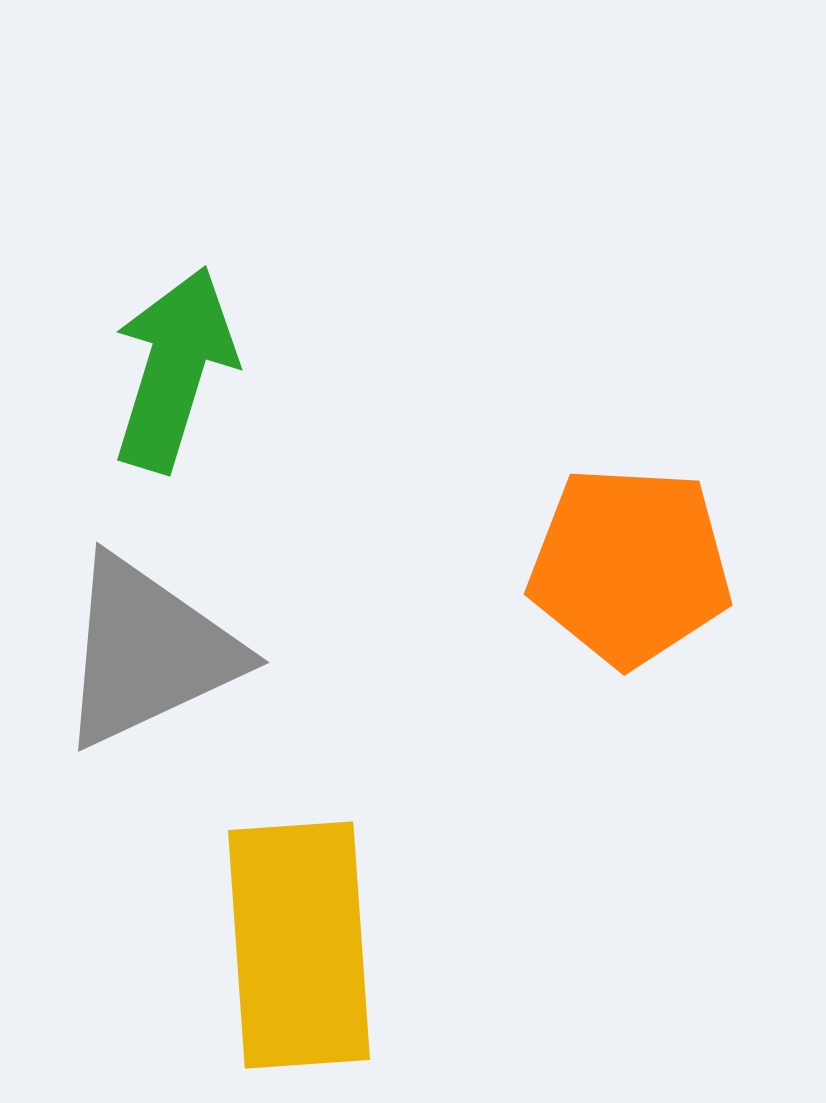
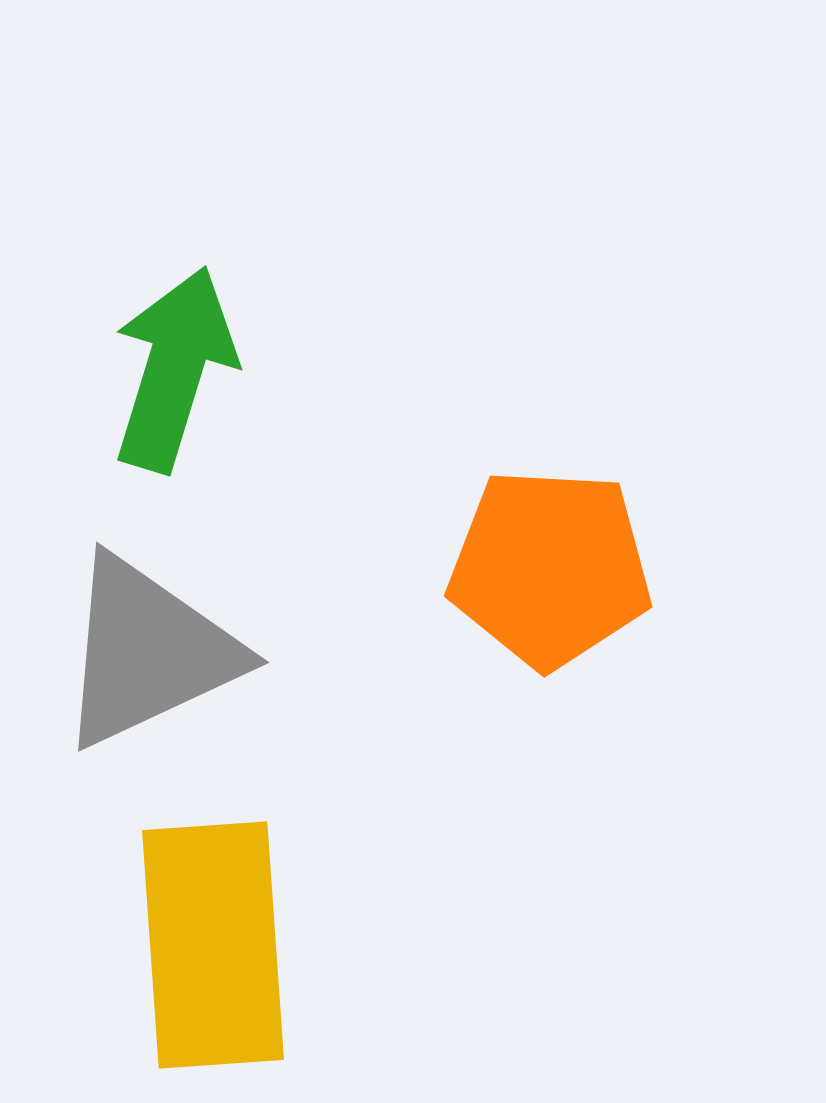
orange pentagon: moved 80 px left, 2 px down
yellow rectangle: moved 86 px left
